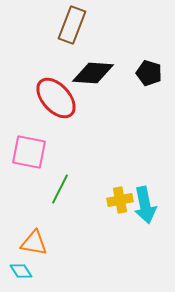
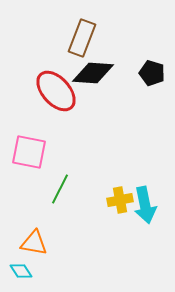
brown rectangle: moved 10 px right, 13 px down
black pentagon: moved 3 px right
red ellipse: moved 7 px up
